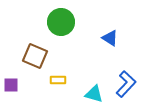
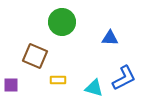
green circle: moved 1 px right
blue triangle: rotated 30 degrees counterclockwise
blue L-shape: moved 2 px left, 6 px up; rotated 20 degrees clockwise
cyan triangle: moved 6 px up
